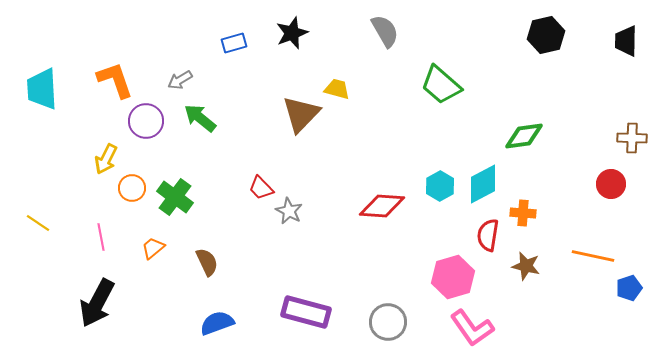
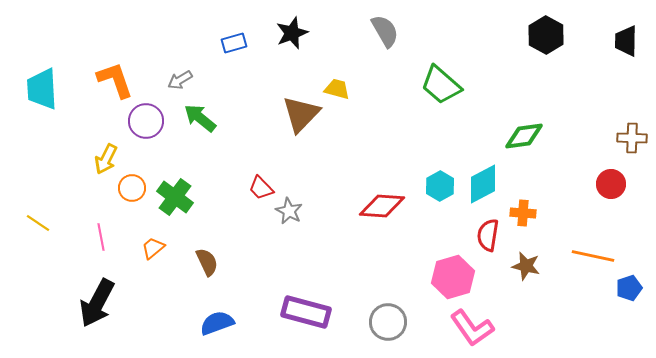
black hexagon: rotated 18 degrees counterclockwise
